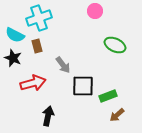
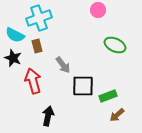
pink circle: moved 3 px right, 1 px up
red arrow: moved 2 px up; rotated 90 degrees counterclockwise
